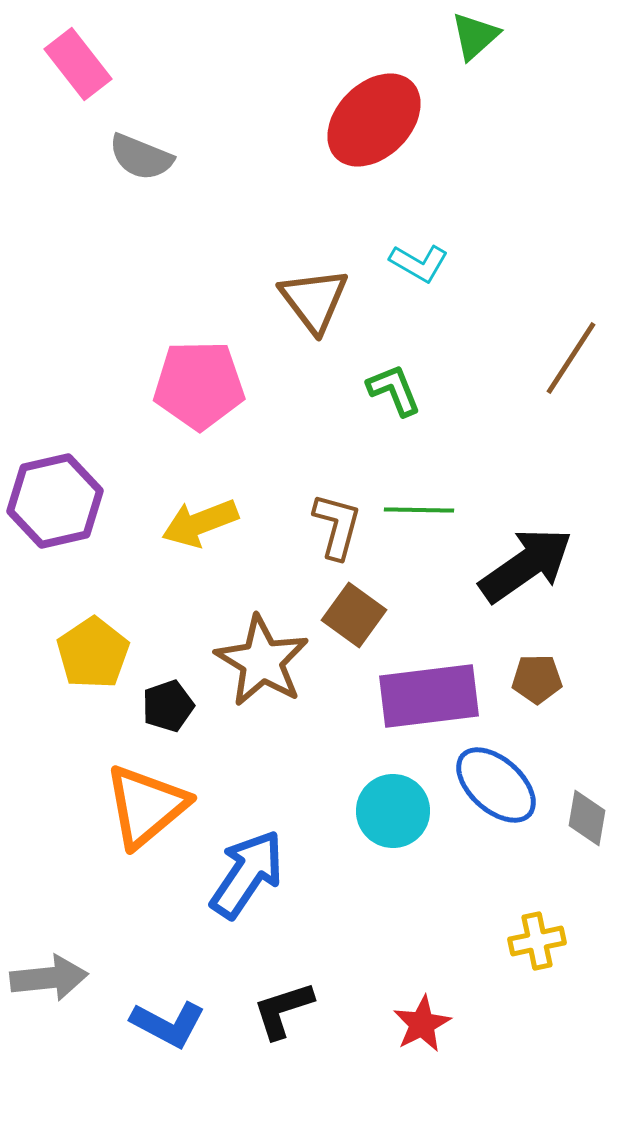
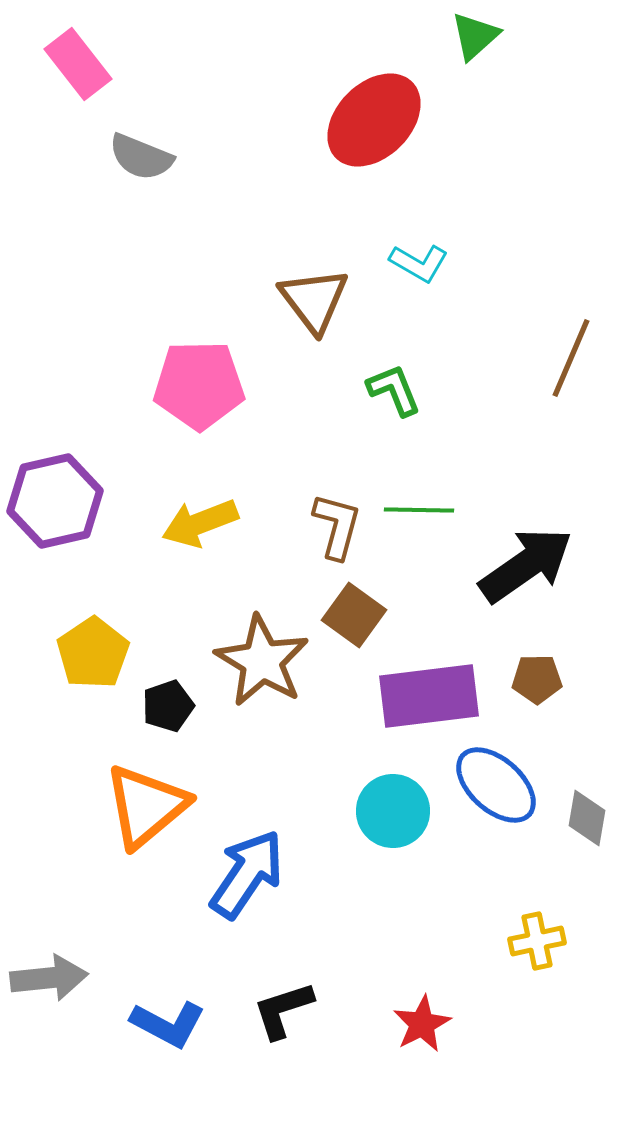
brown line: rotated 10 degrees counterclockwise
